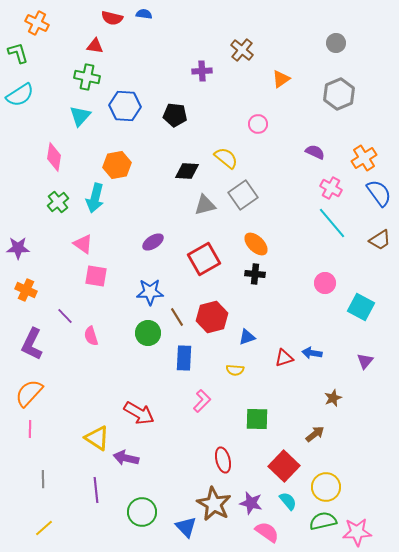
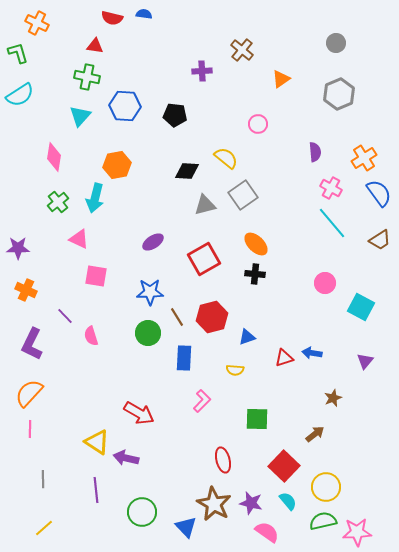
purple semicircle at (315, 152): rotated 60 degrees clockwise
pink triangle at (83, 244): moved 4 px left, 5 px up; rotated 10 degrees counterclockwise
yellow triangle at (97, 438): moved 4 px down
